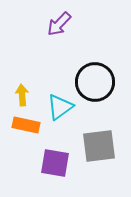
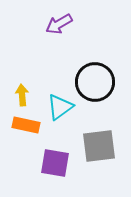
purple arrow: rotated 16 degrees clockwise
